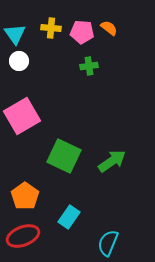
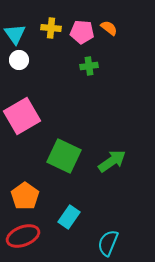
white circle: moved 1 px up
